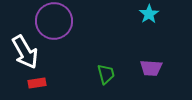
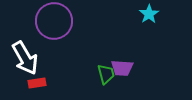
white arrow: moved 6 px down
purple trapezoid: moved 29 px left
